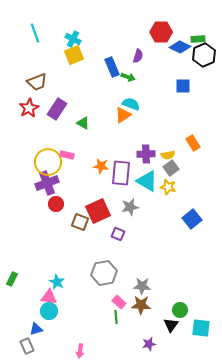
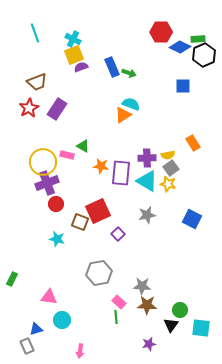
purple semicircle at (138, 56): moved 57 px left, 11 px down; rotated 128 degrees counterclockwise
green arrow at (128, 77): moved 1 px right, 4 px up
green triangle at (83, 123): moved 23 px down
purple cross at (146, 154): moved 1 px right, 4 px down
yellow circle at (48, 162): moved 5 px left
yellow star at (168, 187): moved 3 px up
gray star at (130, 207): moved 17 px right, 8 px down
blue square at (192, 219): rotated 24 degrees counterclockwise
purple square at (118, 234): rotated 24 degrees clockwise
gray hexagon at (104, 273): moved 5 px left
cyan star at (57, 282): moved 43 px up; rotated 14 degrees counterclockwise
brown star at (141, 305): moved 6 px right
cyan circle at (49, 311): moved 13 px right, 9 px down
